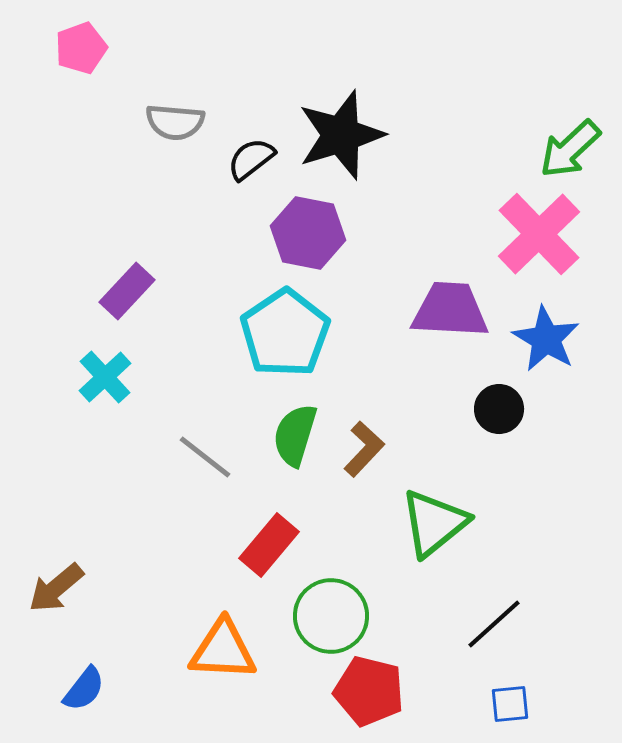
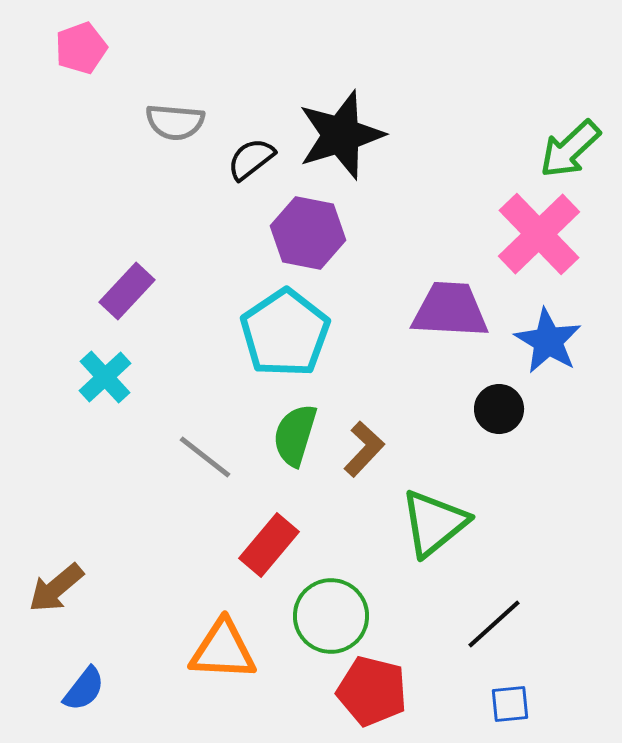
blue star: moved 2 px right, 2 px down
red pentagon: moved 3 px right
